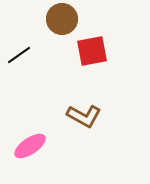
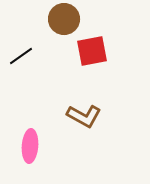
brown circle: moved 2 px right
black line: moved 2 px right, 1 px down
pink ellipse: rotated 52 degrees counterclockwise
